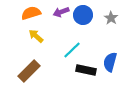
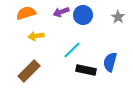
orange semicircle: moved 5 px left
gray star: moved 7 px right, 1 px up
yellow arrow: rotated 49 degrees counterclockwise
